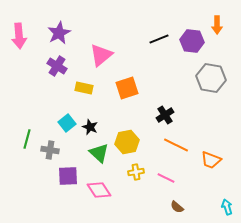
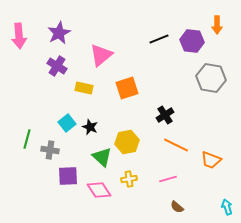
green triangle: moved 3 px right, 4 px down
yellow cross: moved 7 px left, 7 px down
pink line: moved 2 px right, 1 px down; rotated 42 degrees counterclockwise
